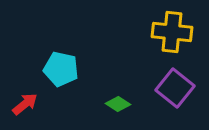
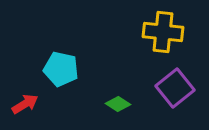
yellow cross: moved 9 px left
purple square: rotated 12 degrees clockwise
red arrow: rotated 8 degrees clockwise
